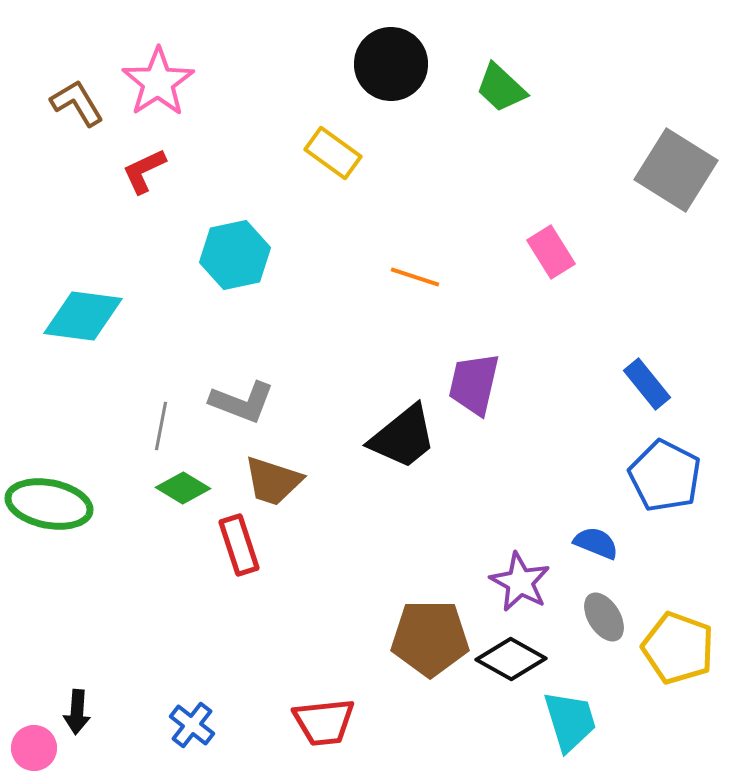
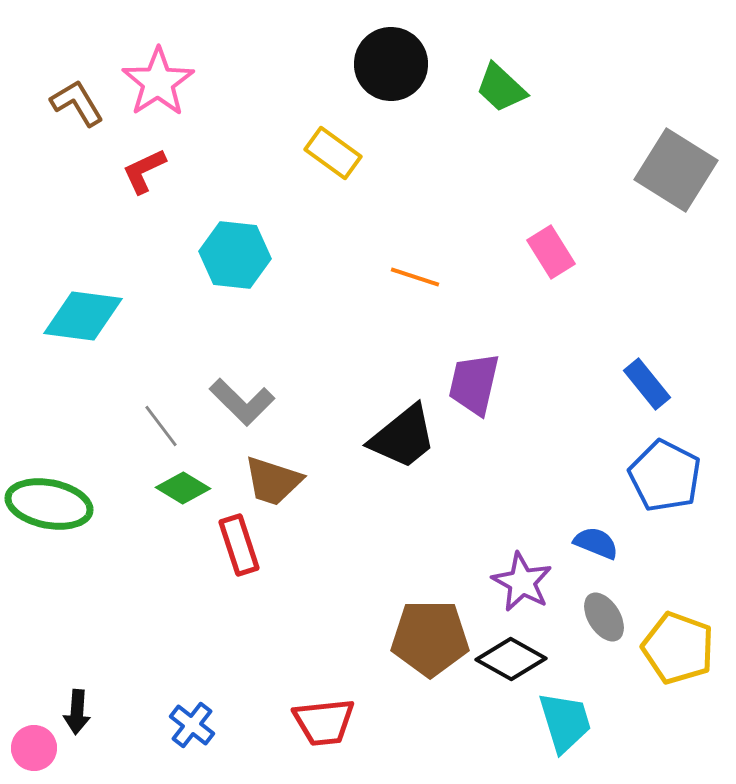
cyan hexagon: rotated 18 degrees clockwise
gray L-shape: rotated 24 degrees clockwise
gray line: rotated 48 degrees counterclockwise
purple star: moved 2 px right
cyan trapezoid: moved 5 px left, 1 px down
